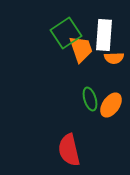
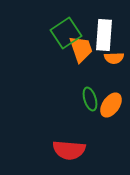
red semicircle: rotated 72 degrees counterclockwise
